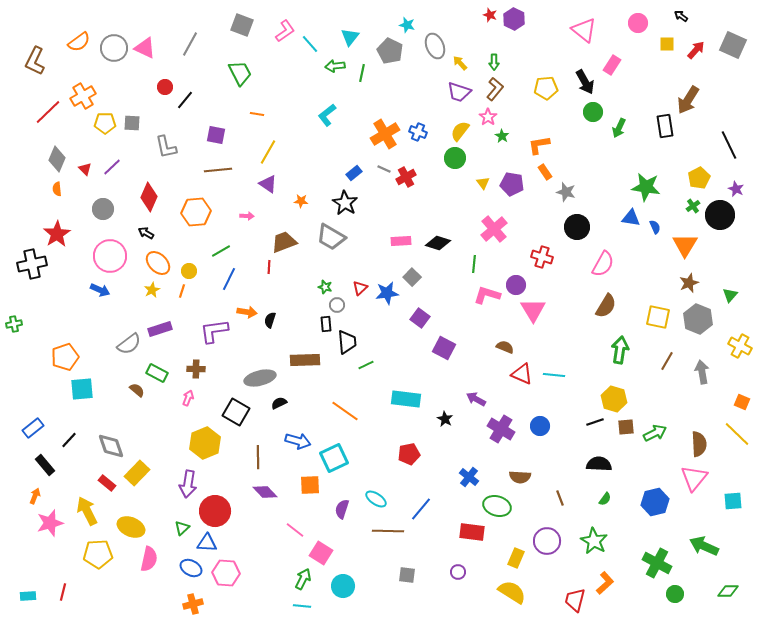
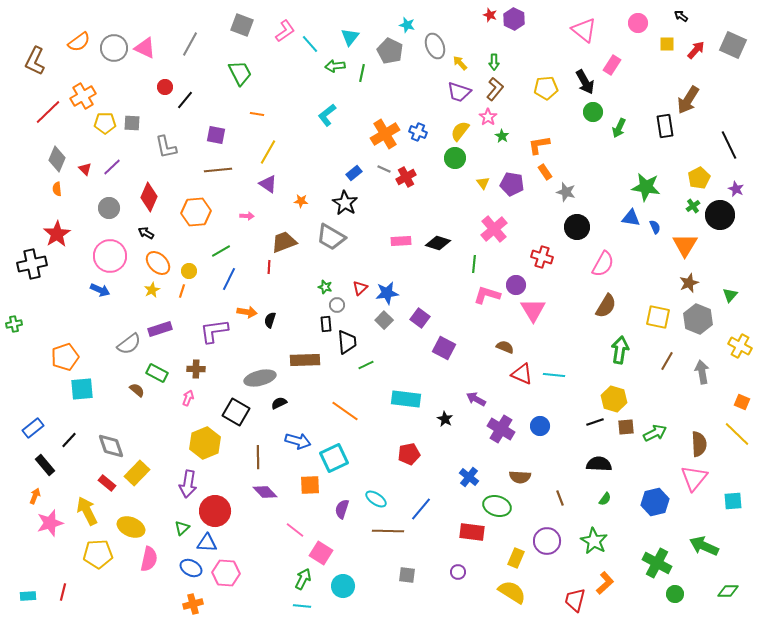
gray circle at (103, 209): moved 6 px right, 1 px up
gray square at (412, 277): moved 28 px left, 43 px down
